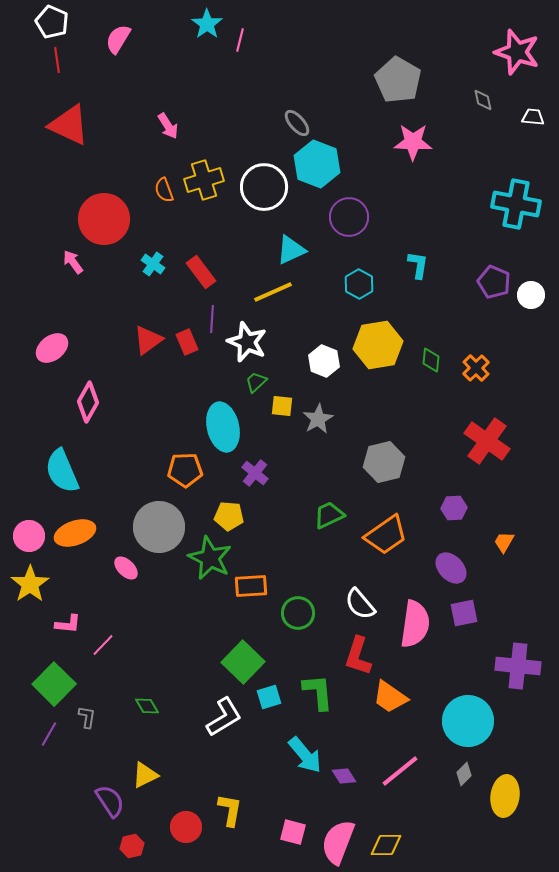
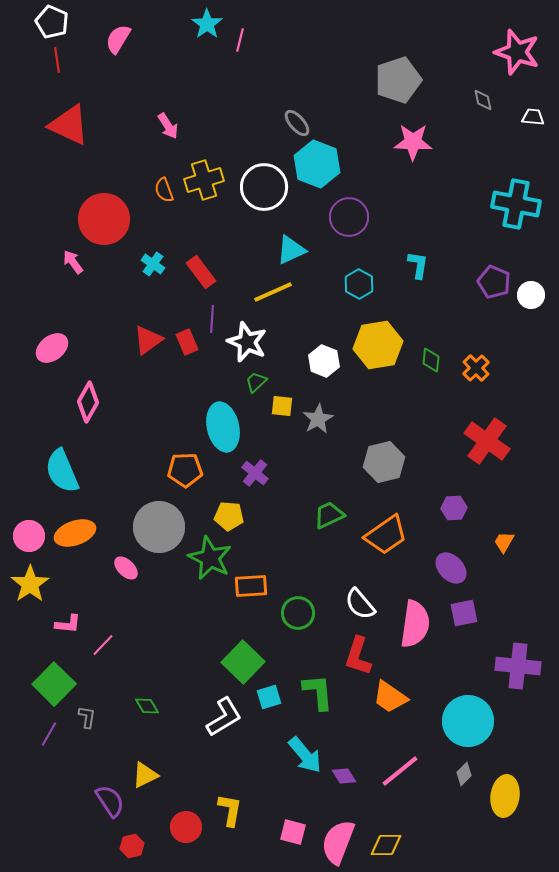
gray pentagon at (398, 80): rotated 24 degrees clockwise
